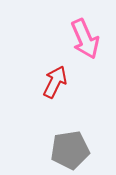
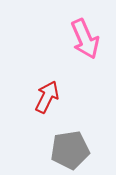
red arrow: moved 8 px left, 15 px down
